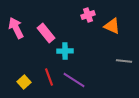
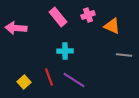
pink arrow: rotated 60 degrees counterclockwise
pink rectangle: moved 12 px right, 16 px up
gray line: moved 6 px up
